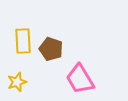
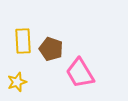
pink trapezoid: moved 6 px up
